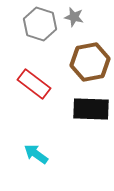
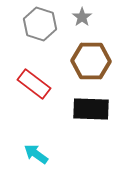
gray star: moved 8 px right; rotated 24 degrees clockwise
brown hexagon: moved 1 px right, 1 px up; rotated 12 degrees clockwise
